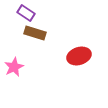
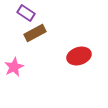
brown rectangle: rotated 45 degrees counterclockwise
